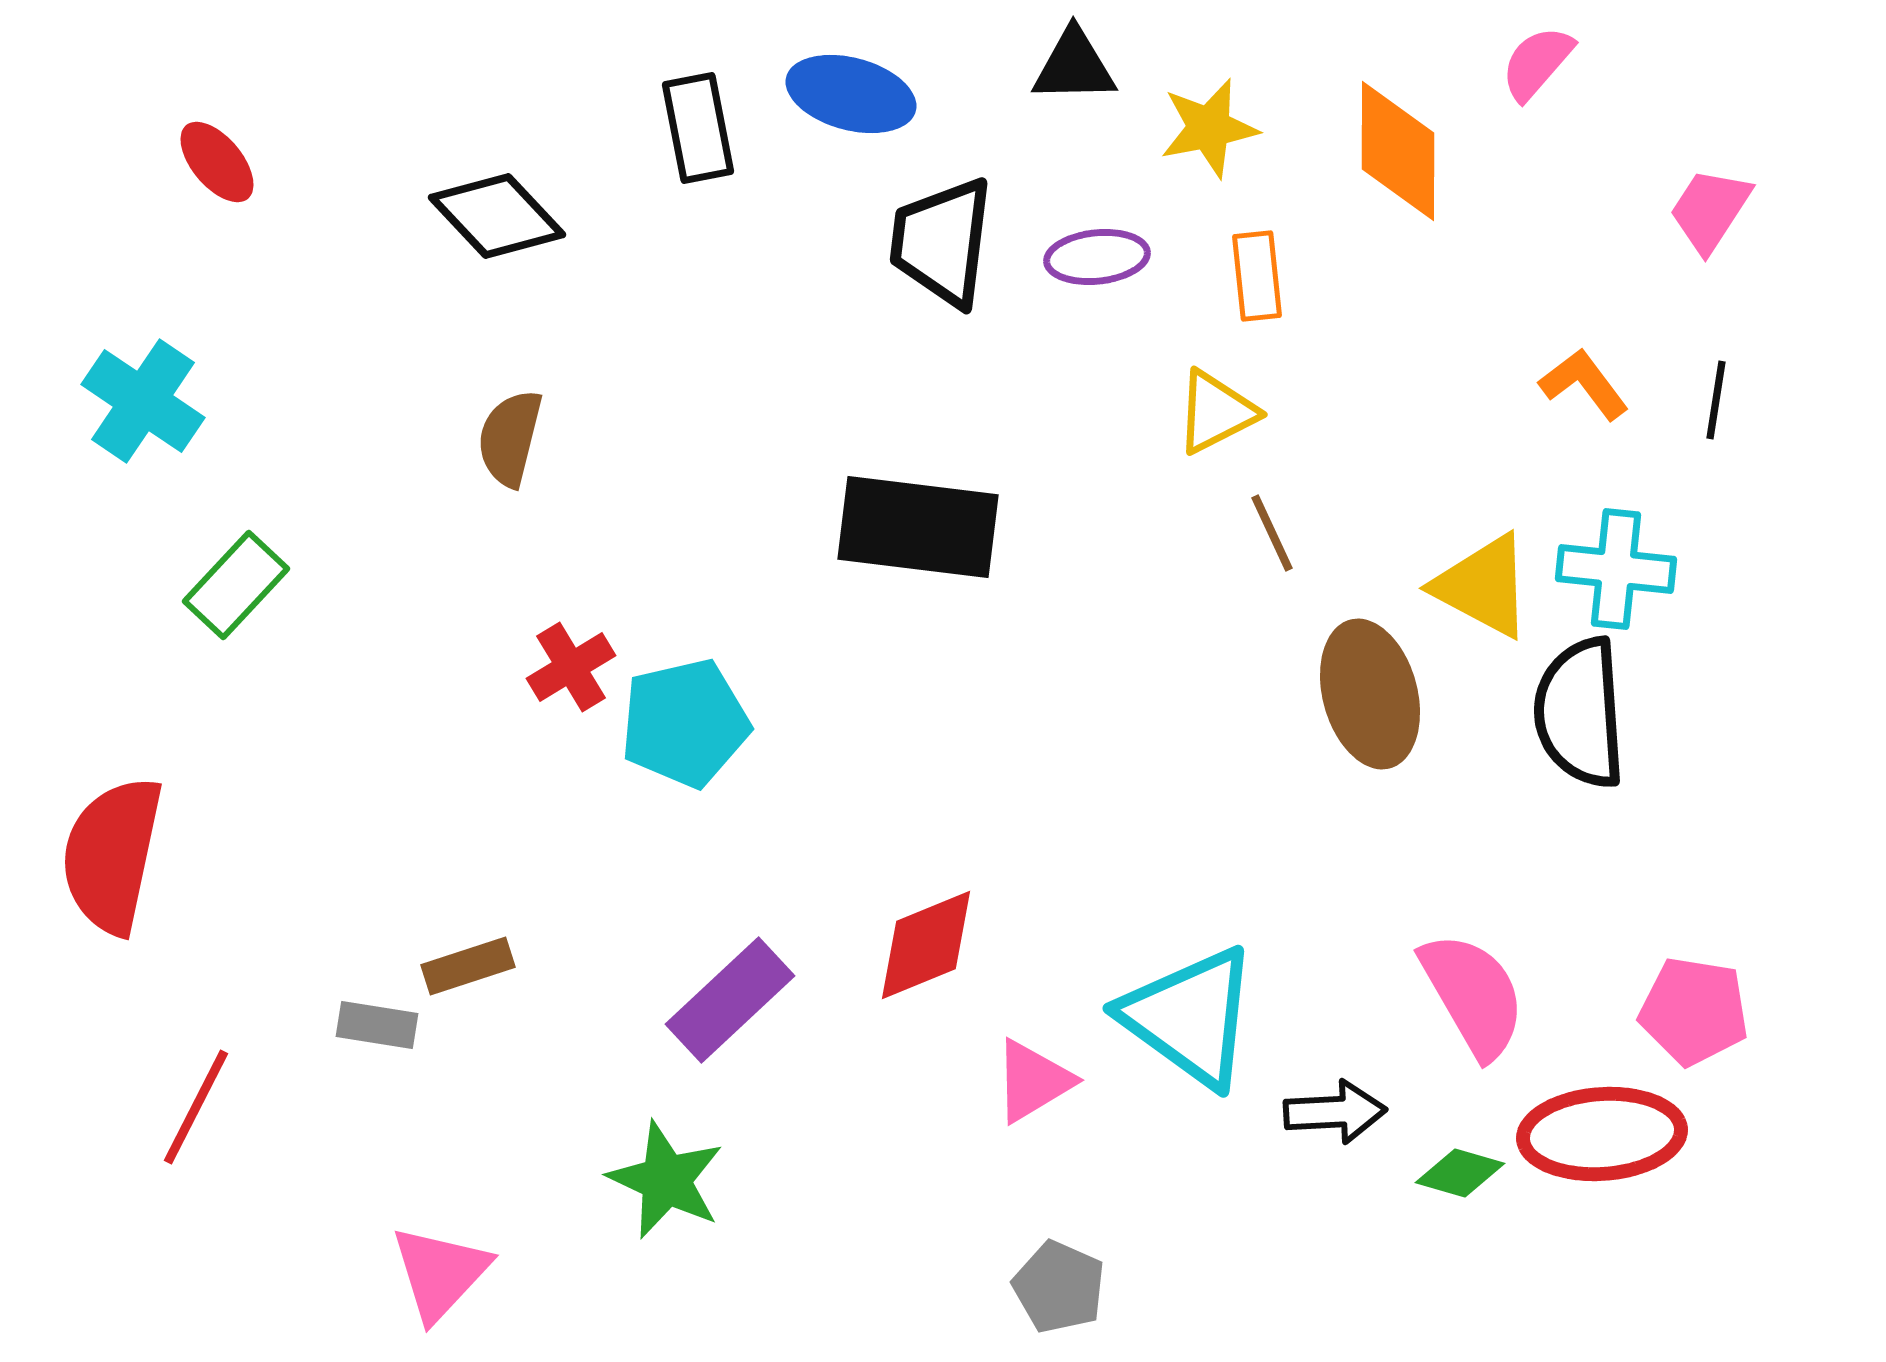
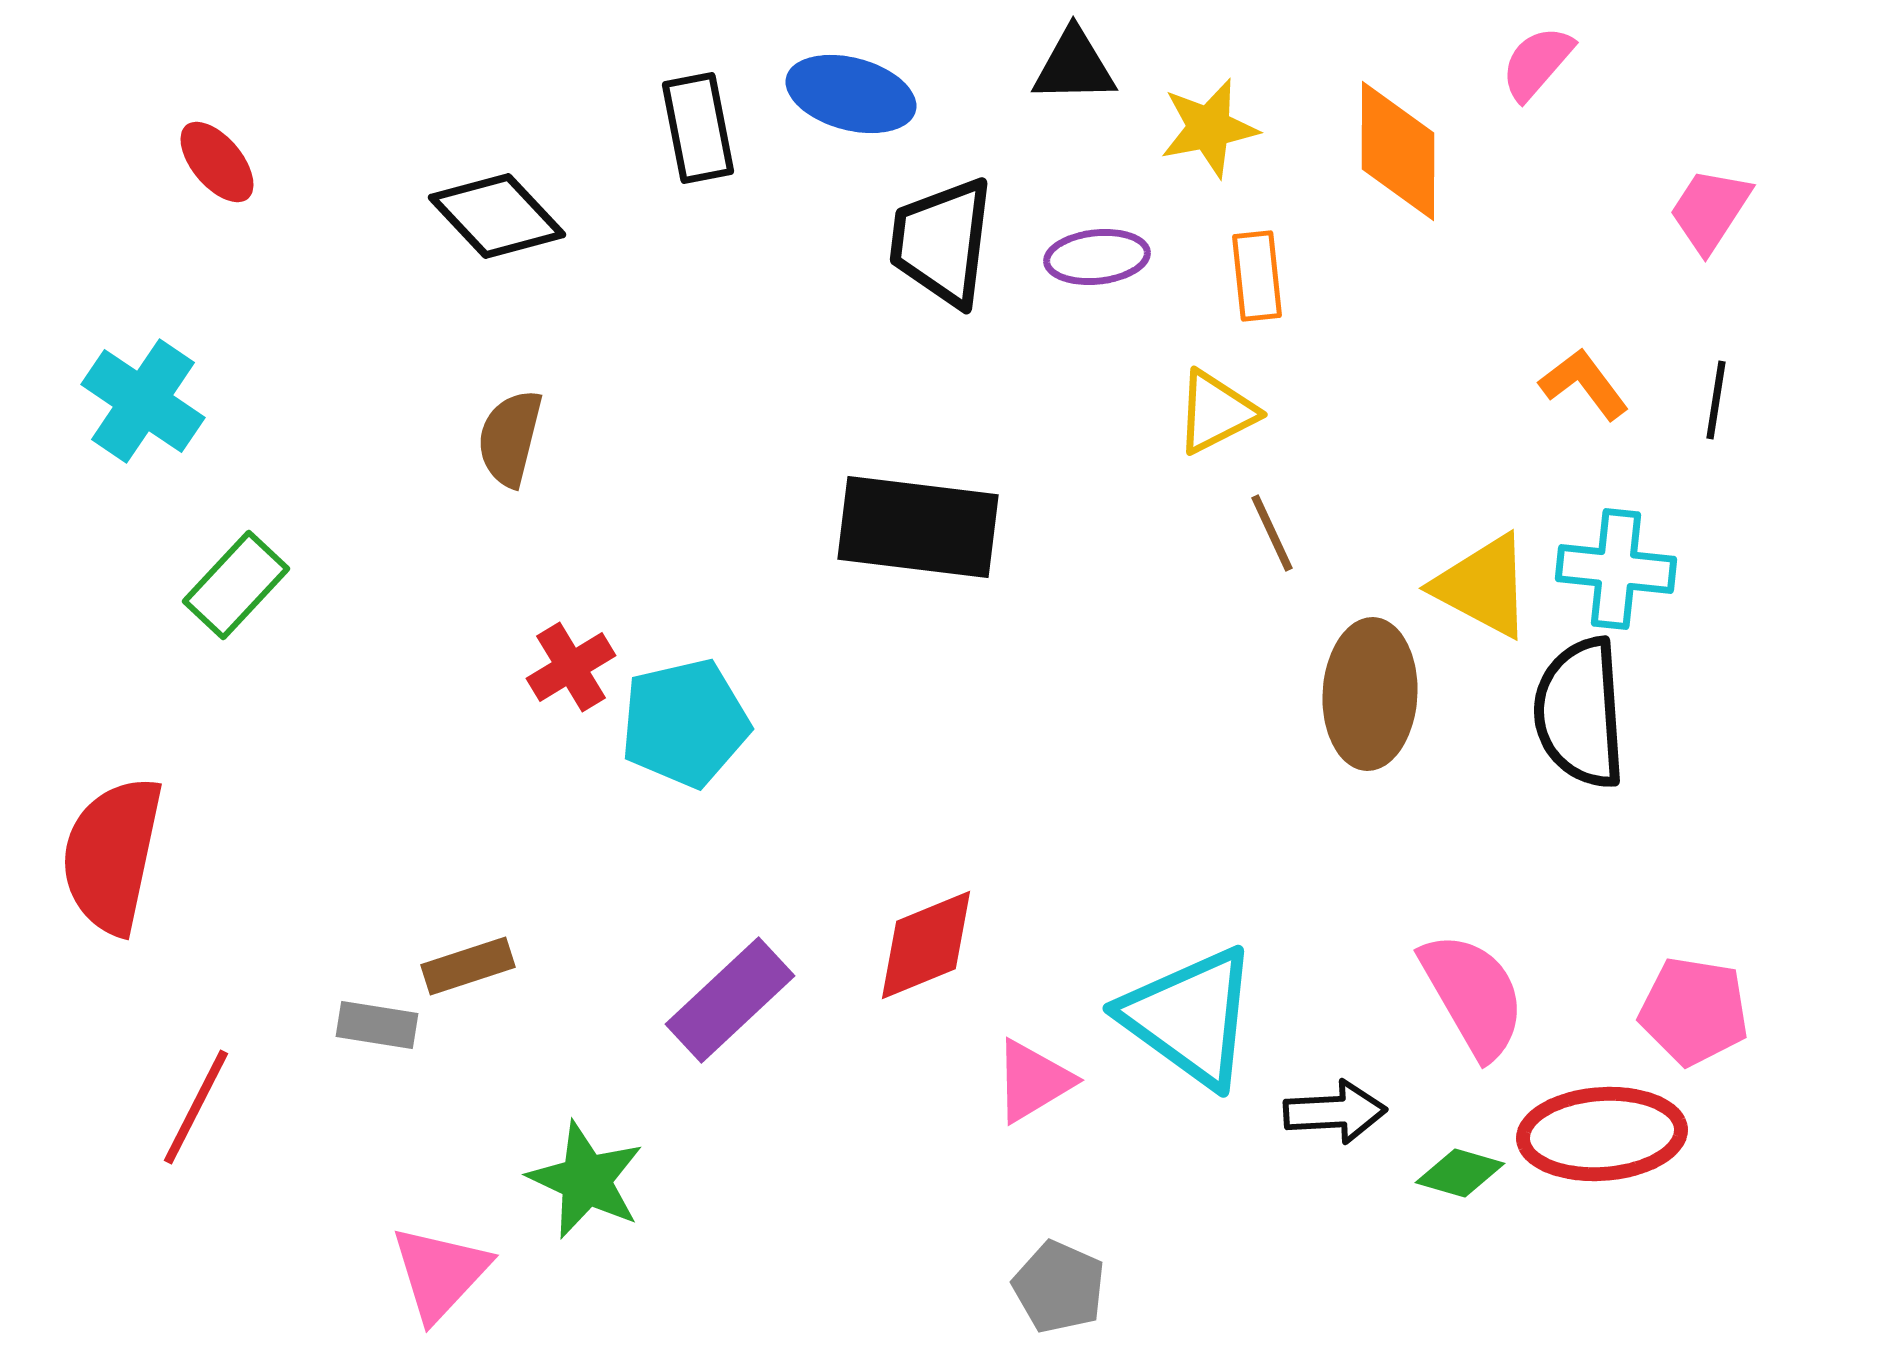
brown ellipse at (1370, 694): rotated 18 degrees clockwise
green star at (666, 1180): moved 80 px left
